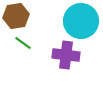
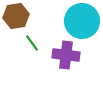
cyan circle: moved 1 px right
green line: moved 9 px right; rotated 18 degrees clockwise
